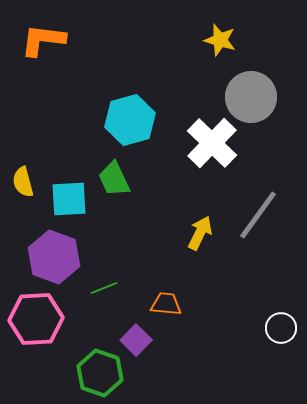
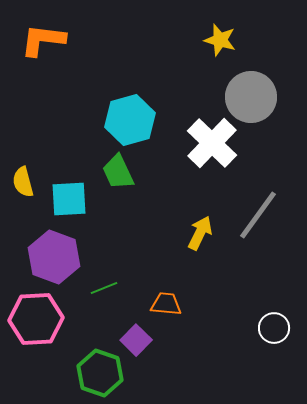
green trapezoid: moved 4 px right, 7 px up
white circle: moved 7 px left
